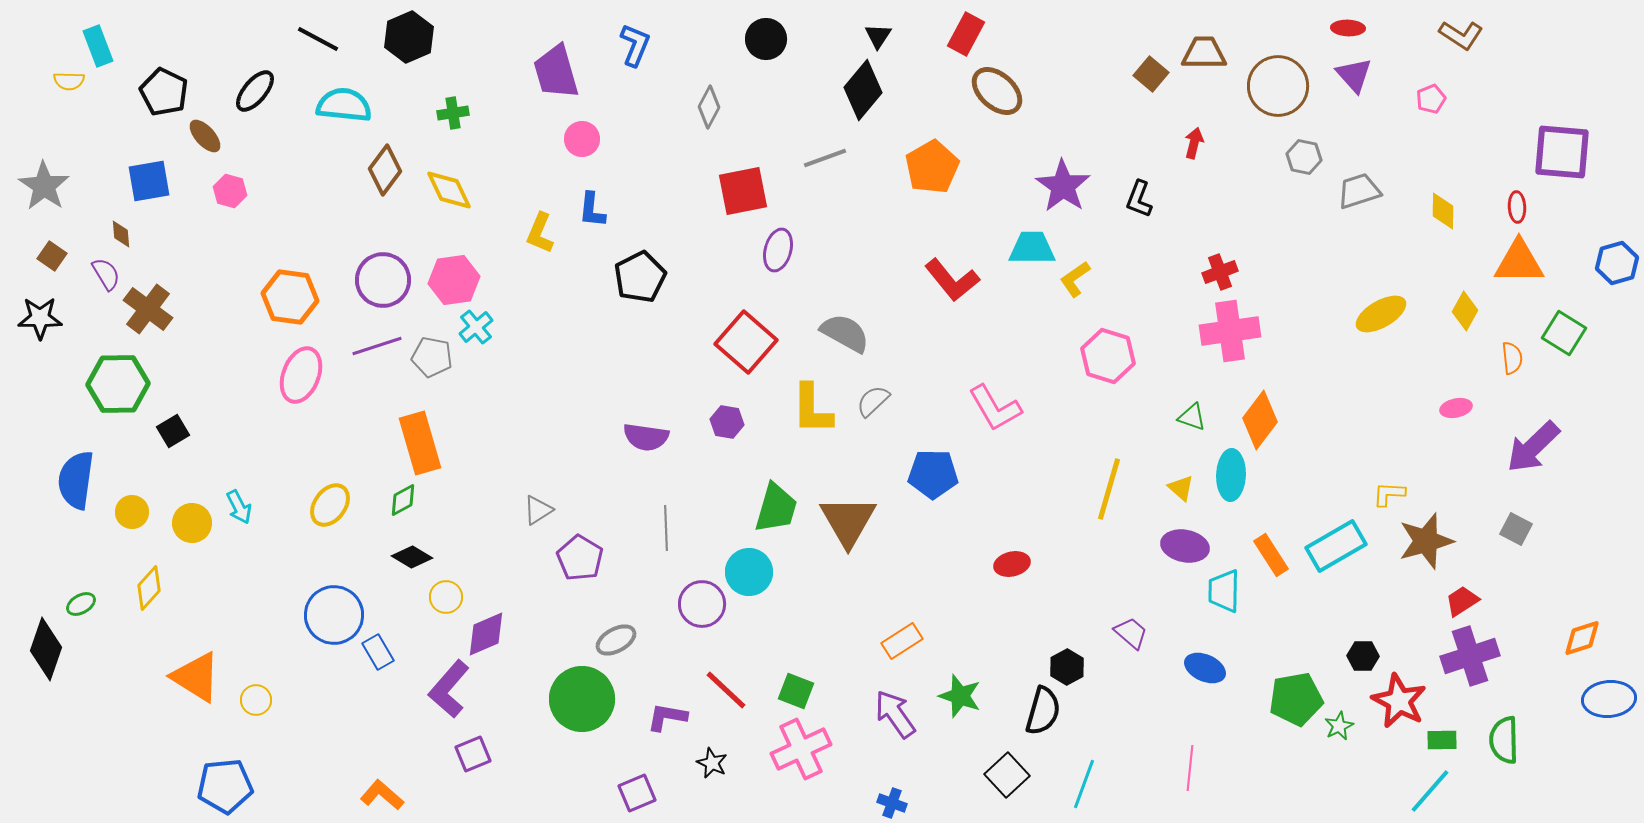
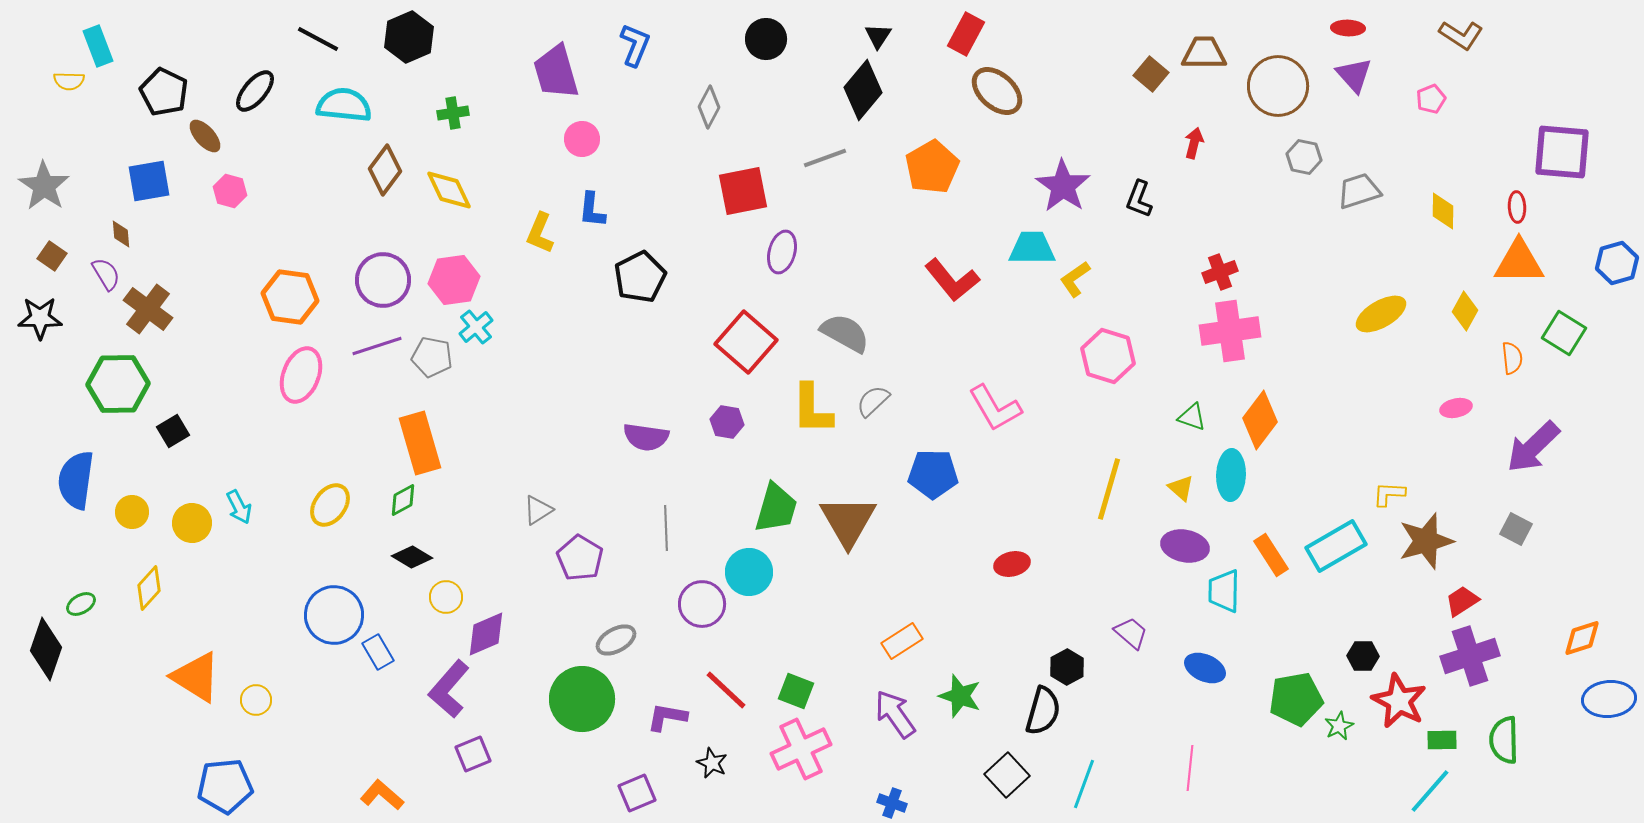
purple ellipse at (778, 250): moved 4 px right, 2 px down
